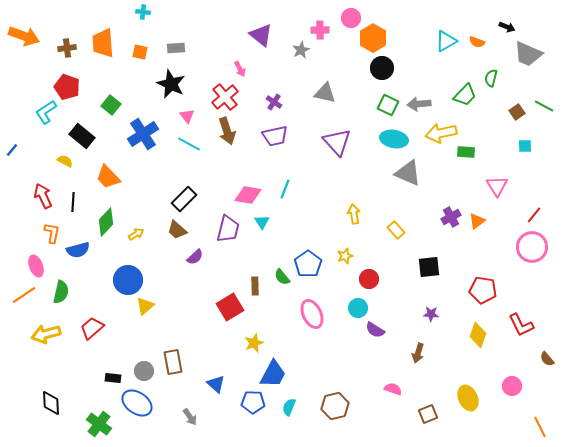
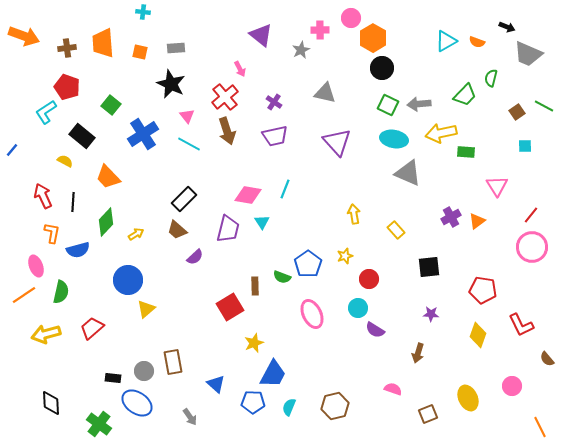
red line at (534, 215): moved 3 px left
green semicircle at (282, 277): rotated 30 degrees counterclockwise
yellow triangle at (145, 306): moved 1 px right, 3 px down
